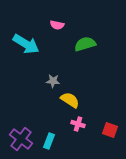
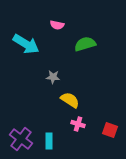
gray star: moved 4 px up
cyan rectangle: rotated 21 degrees counterclockwise
